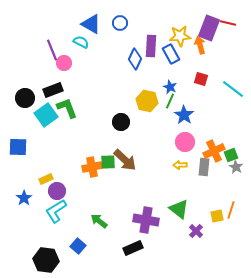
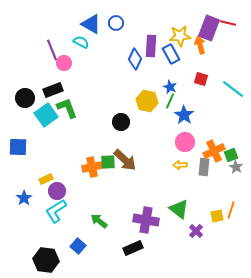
blue circle at (120, 23): moved 4 px left
